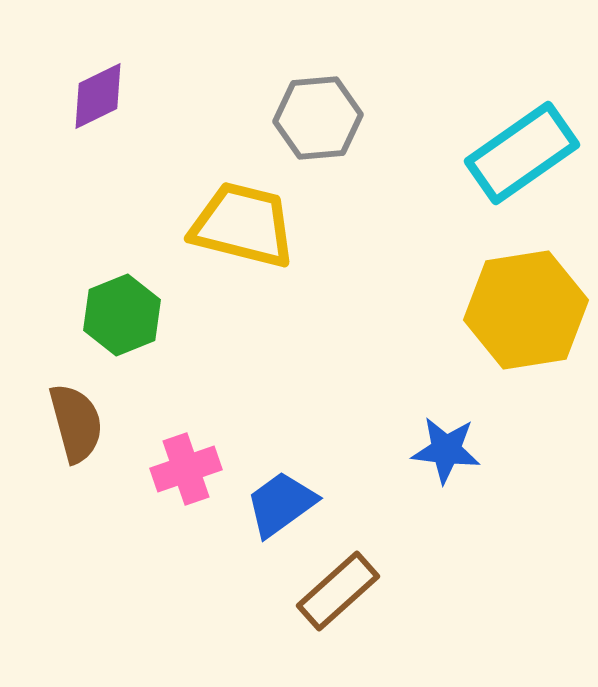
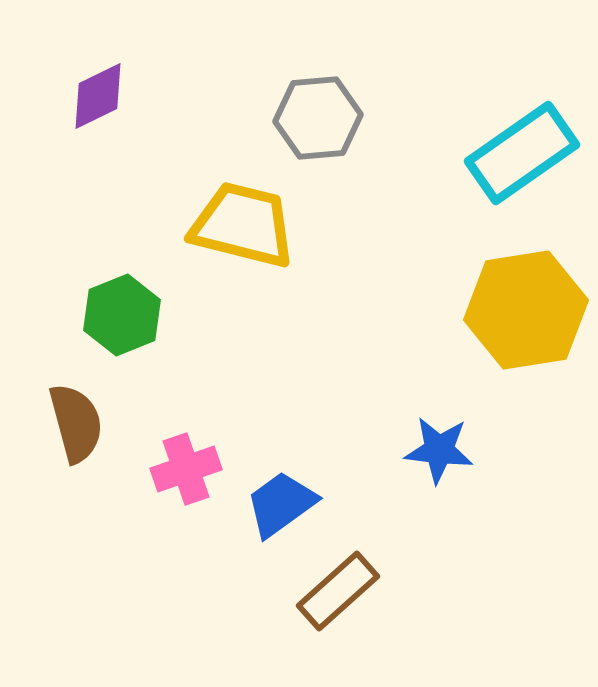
blue star: moved 7 px left
